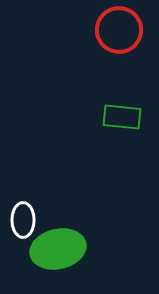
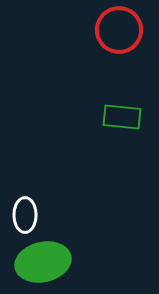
white ellipse: moved 2 px right, 5 px up
green ellipse: moved 15 px left, 13 px down
